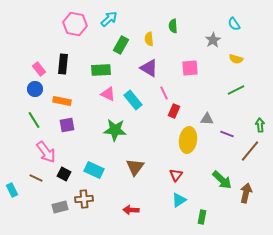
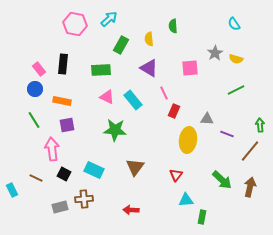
gray star at (213, 40): moved 2 px right, 13 px down
pink triangle at (108, 94): moved 1 px left, 3 px down
pink arrow at (46, 152): moved 6 px right, 3 px up; rotated 150 degrees counterclockwise
brown arrow at (246, 193): moved 4 px right, 6 px up
cyan triangle at (179, 200): moved 7 px right; rotated 28 degrees clockwise
